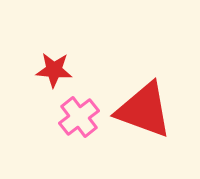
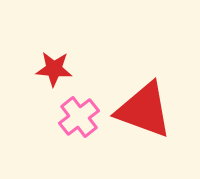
red star: moved 1 px up
